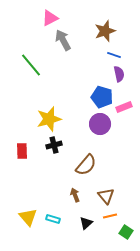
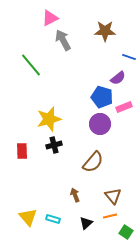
brown star: rotated 20 degrees clockwise
blue line: moved 15 px right, 2 px down
purple semicircle: moved 1 px left, 4 px down; rotated 63 degrees clockwise
brown semicircle: moved 7 px right, 3 px up
brown triangle: moved 7 px right
